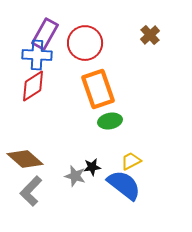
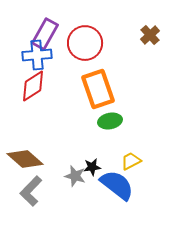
blue cross: rotated 8 degrees counterclockwise
blue semicircle: moved 7 px left
